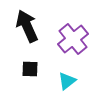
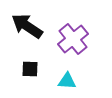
black arrow: rotated 32 degrees counterclockwise
cyan triangle: rotated 42 degrees clockwise
